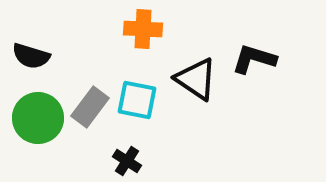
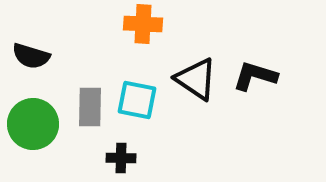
orange cross: moved 5 px up
black L-shape: moved 1 px right, 17 px down
gray rectangle: rotated 36 degrees counterclockwise
green circle: moved 5 px left, 6 px down
black cross: moved 6 px left, 3 px up; rotated 32 degrees counterclockwise
